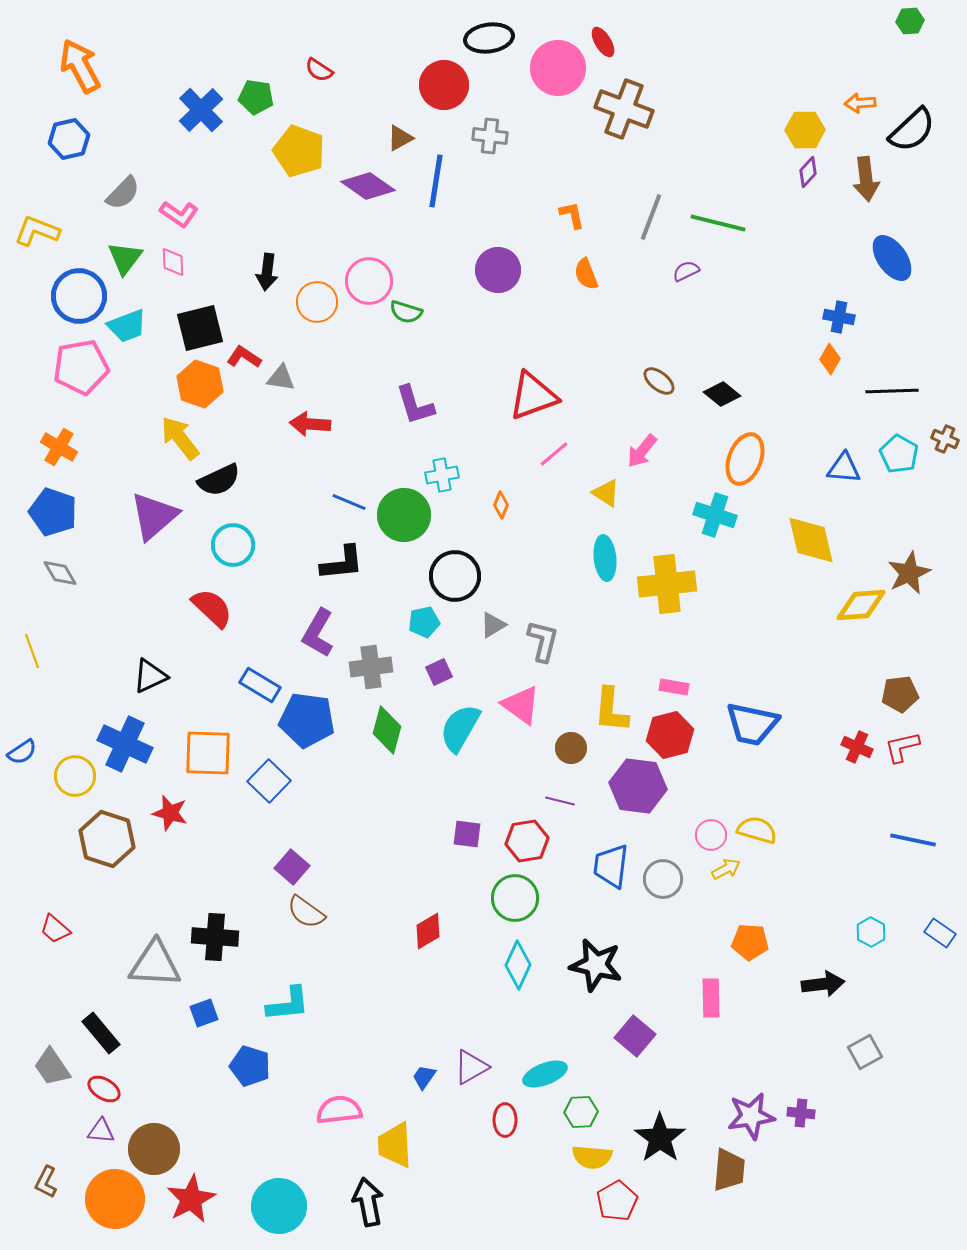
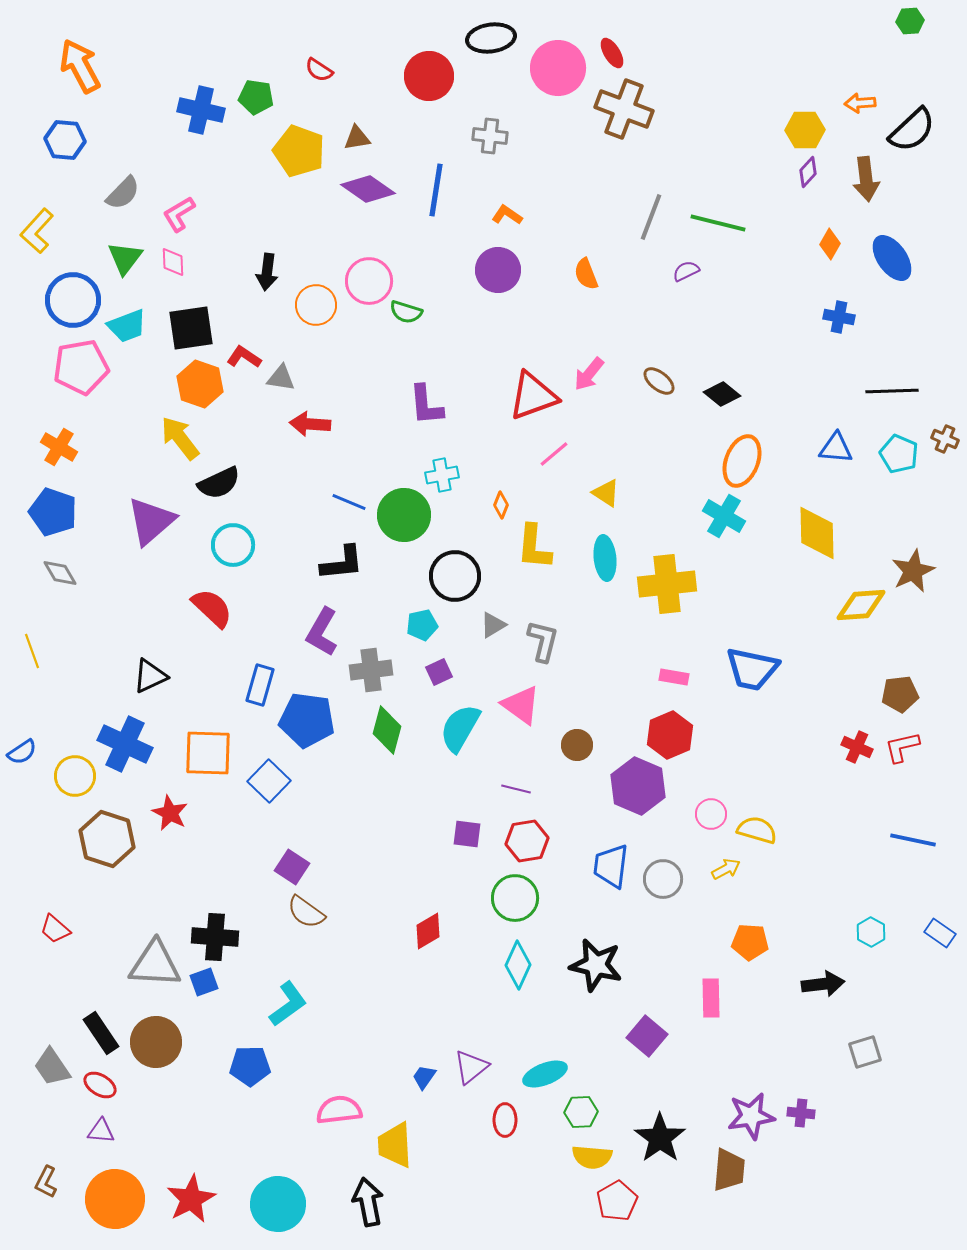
black ellipse at (489, 38): moved 2 px right
red ellipse at (603, 42): moved 9 px right, 11 px down
red circle at (444, 85): moved 15 px left, 9 px up
blue cross at (201, 110): rotated 33 degrees counterclockwise
brown triangle at (400, 138): moved 43 px left; rotated 20 degrees clockwise
blue hexagon at (69, 139): moved 4 px left, 1 px down; rotated 18 degrees clockwise
blue line at (436, 181): moved 9 px down
purple diamond at (368, 186): moved 3 px down
pink L-shape at (179, 214): rotated 114 degrees clockwise
orange L-shape at (572, 215): moved 65 px left; rotated 44 degrees counterclockwise
yellow L-shape at (37, 231): rotated 69 degrees counterclockwise
blue circle at (79, 296): moved 6 px left, 4 px down
orange circle at (317, 302): moved 1 px left, 3 px down
black square at (200, 328): moved 9 px left; rotated 6 degrees clockwise
orange diamond at (830, 359): moved 115 px up
purple L-shape at (415, 405): moved 11 px right; rotated 12 degrees clockwise
pink arrow at (642, 451): moved 53 px left, 77 px up
cyan pentagon at (899, 454): rotated 6 degrees counterclockwise
orange ellipse at (745, 459): moved 3 px left, 2 px down
blue triangle at (844, 468): moved 8 px left, 20 px up
black semicircle at (219, 480): moved 3 px down
cyan cross at (715, 515): moved 9 px right, 1 px down; rotated 12 degrees clockwise
purple triangle at (154, 516): moved 3 px left, 5 px down
yellow diamond at (811, 540): moved 6 px right, 7 px up; rotated 12 degrees clockwise
brown star at (909, 573): moved 4 px right, 2 px up
cyan pentagon at (424, 622): moved 2 px left, 3 px down
purple L-shape at (318, 633): moved 4 px right, 1 px up
gray cross at (371, 667): moved 3 px down
blue rectangle at (260, 685): rotated 75 degrees clockwise
pink rectangle at (674, 687): moved 10 px up
yellow L-shape at (611, 710): moved 77 px left, 163 px up
blue trapezoid at (752, 724): moved 55 px up
red hexagon at (670, 735): rotated 9 degrees counterclockwise
brown circle at (571, 748): moved 6 px right, 3 px up
purple hexagon at (638, 786): rotated 16 degrees clockwise
purple line at (560, 801): moved 44 px left, 12 px up
red star at (170, 813): rotated 12 degrees clockwise
pink circle at (711, 835): moved 21 px up
purple square at (292, 867): rotated 8 degrees counterclockwise
cyan L-shape at (288, 1004): rotated 30 degrees counterclockwise
blue square at (204, 1013): moved 31 px up
black rectangle at (101, 1033): rotated 6 degrees clockwise
purple square at (635, 1036): moved 12 px right
gray square at (865, 1052): rotated 12 degrees clockwise
blue pentagon at (250, 1066): rotated 18 degrees counterclockwise
purple triangle at (471, 1067): rotated 9 degrees counterclockwise
red ellipse at (104, 1089): moved 4 px left, 4 px up
brown circle at (154, 1149): moved 2 px right, 107 px up
cyan circle at (279, 1206): moved 1 px left, 2 px up
